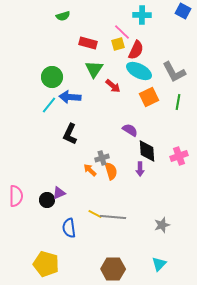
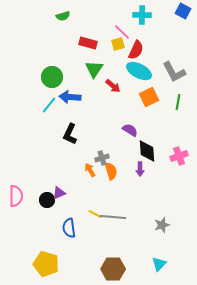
orange arrow: rotated 16 degrees clockwise
